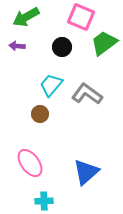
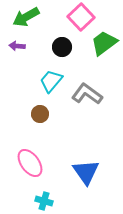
pink square: rotated 24 degrees clockwise
cyan trapezoid: moved 4 px up
blue triangle: rotated 24 degrees counterclockwise
cyan cross: rotated 18 degrees clockwise
